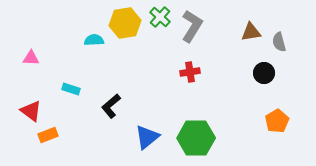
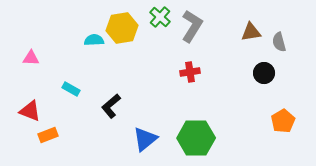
yellow hexagon: moved 3 px left, 5 px down
cyan rectangle: rotated 12 degrees clockwise
red triangle: moved 1 px left; rotated 15 degrees counterclockwise
orange pentagon: moved 6 px right
blue triangle: moved 2 px left, 2 px down
